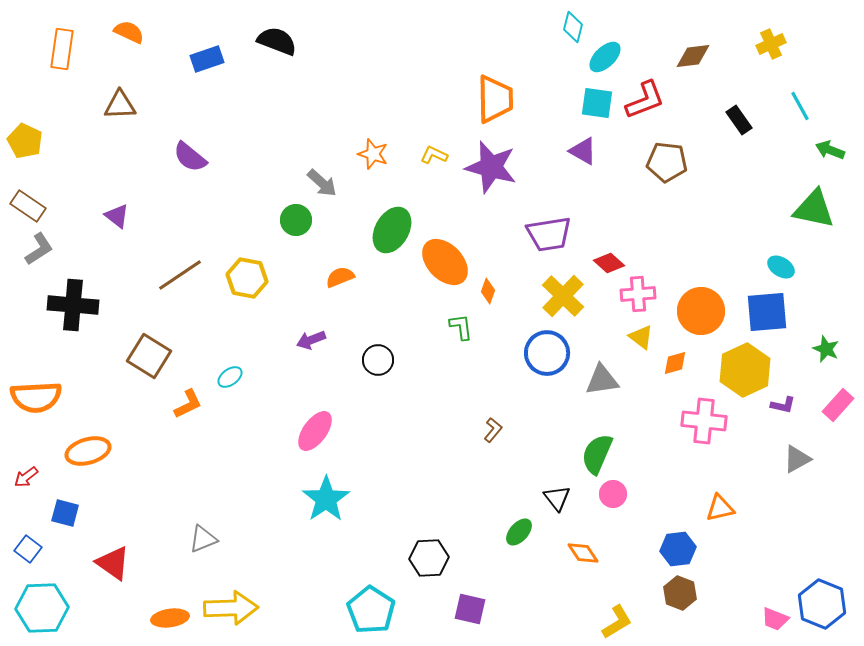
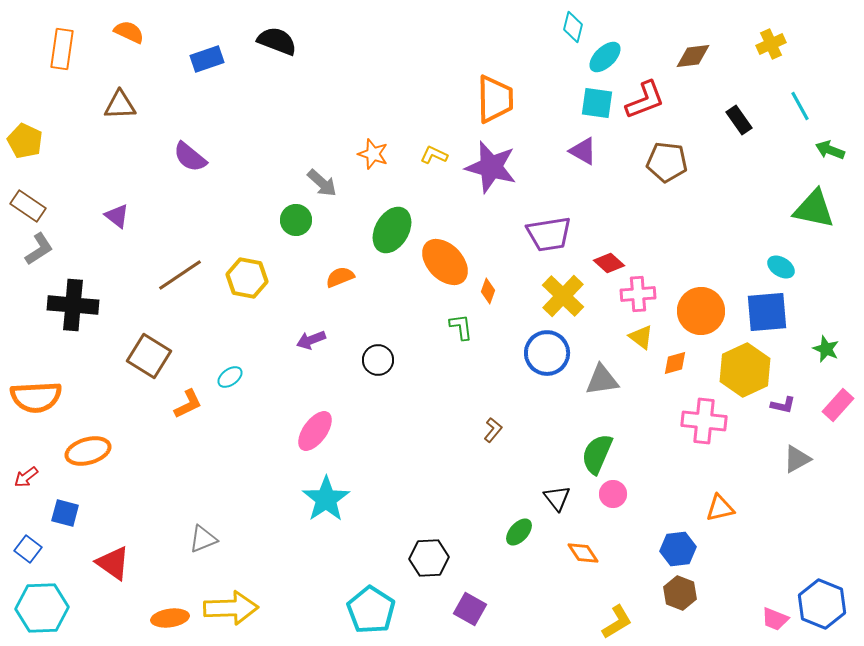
purple square at (470, 609): rotated 16 degrees clockwise
